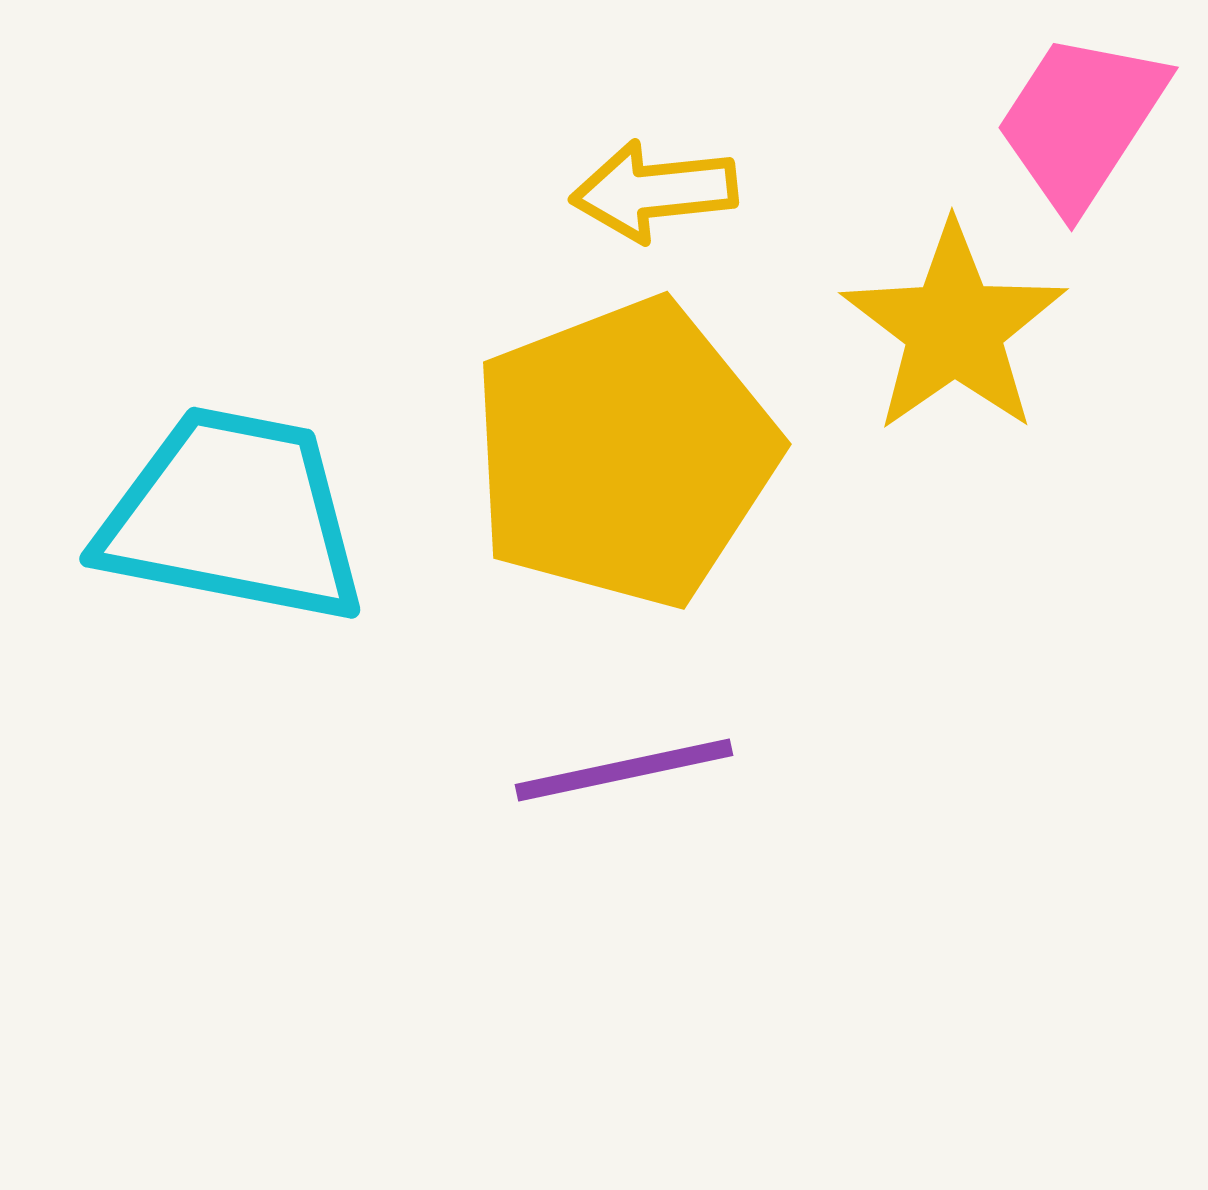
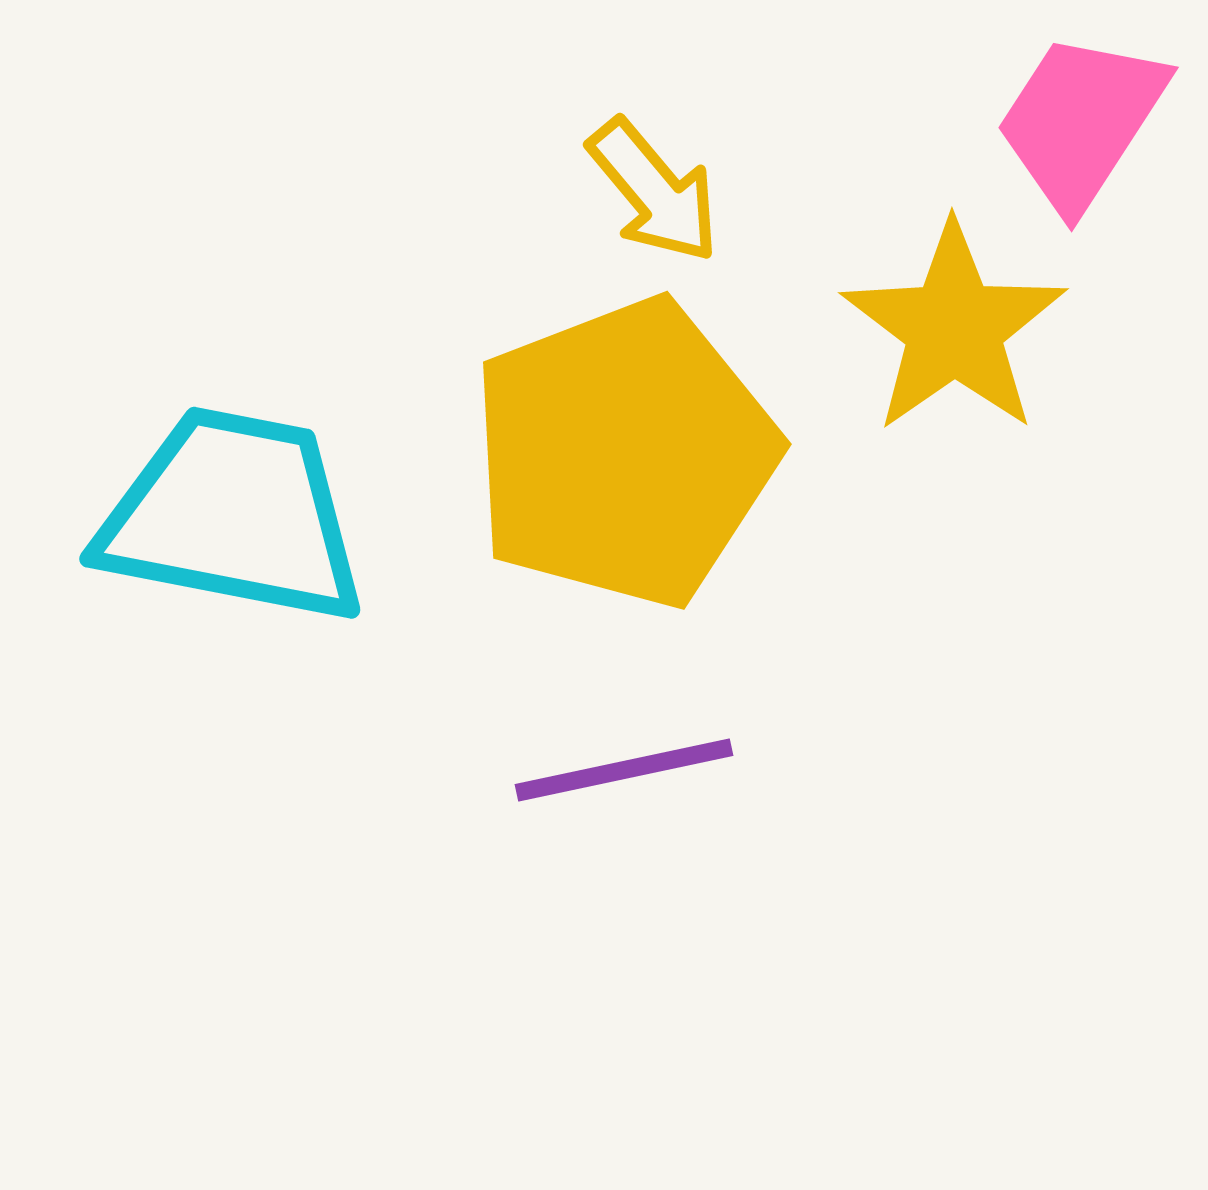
yellow arrow: rotated 124 degrees counterclockwise
